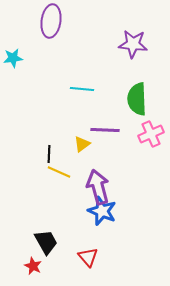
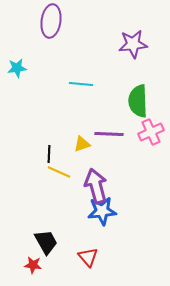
purple star: rotated 12 degrees counterclockwise
cyan star: moved 4 px right, 10 px down
cyan line: moved 1 px left, 5 px up
green semicircle: moved 1 px right, 2 px down
purple line: moved 4 px right, 4 px down
pink cross: moved 2 px up
yellow triangle: rotated 18 degrees clockwise
purple arrow: moved 2 px left, 1 px up
blue star: rotated 28 degrees counterclockwise
red star: moved 1 px up; rotated 18 degrees counterclockwise
